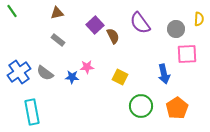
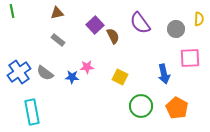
green line: rotated 24 degrees clockwise
pink square: moved 3 px right, 4 px down
orange pentagon: rotated 10 degrees counterclockwise
